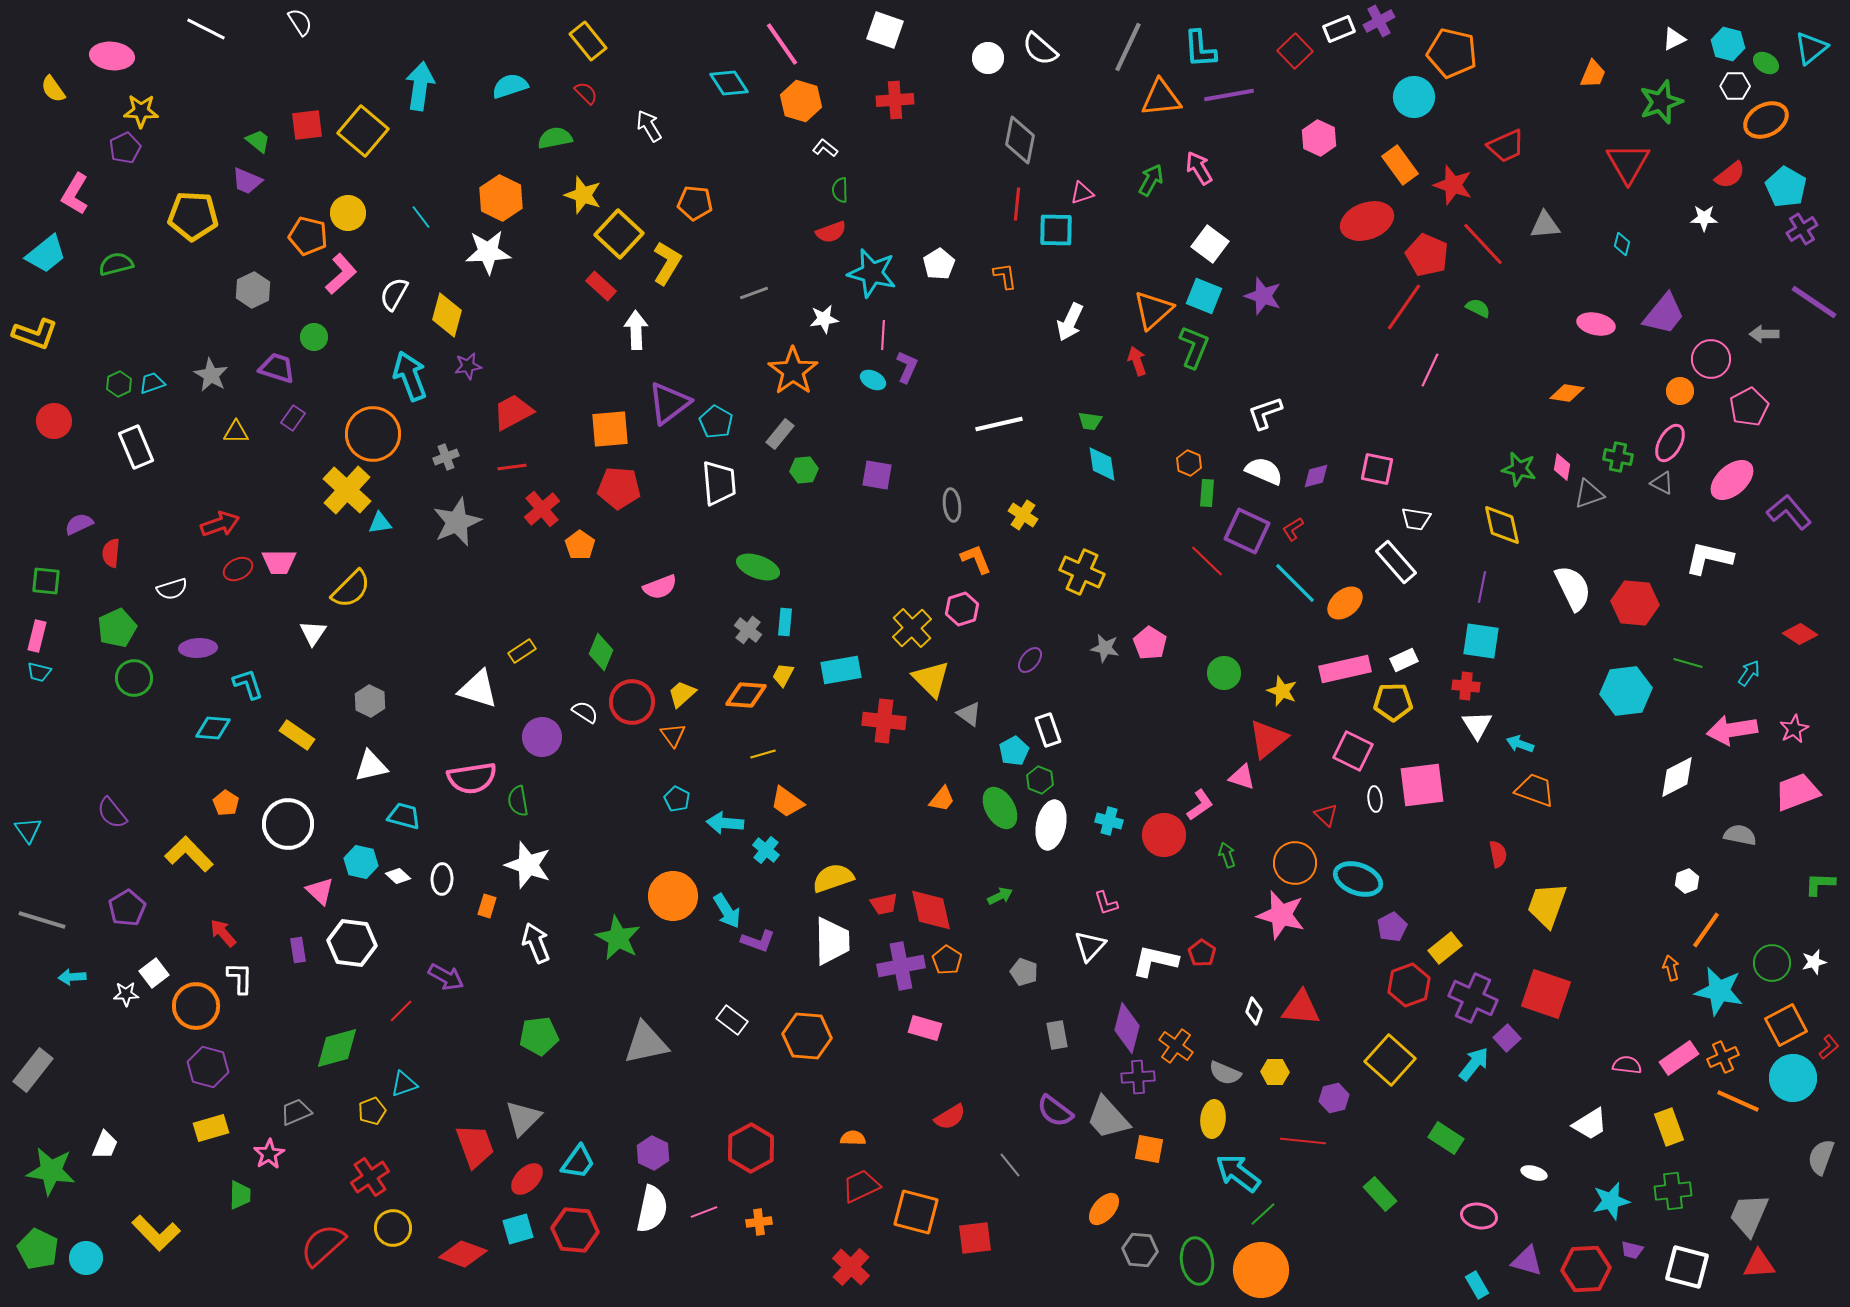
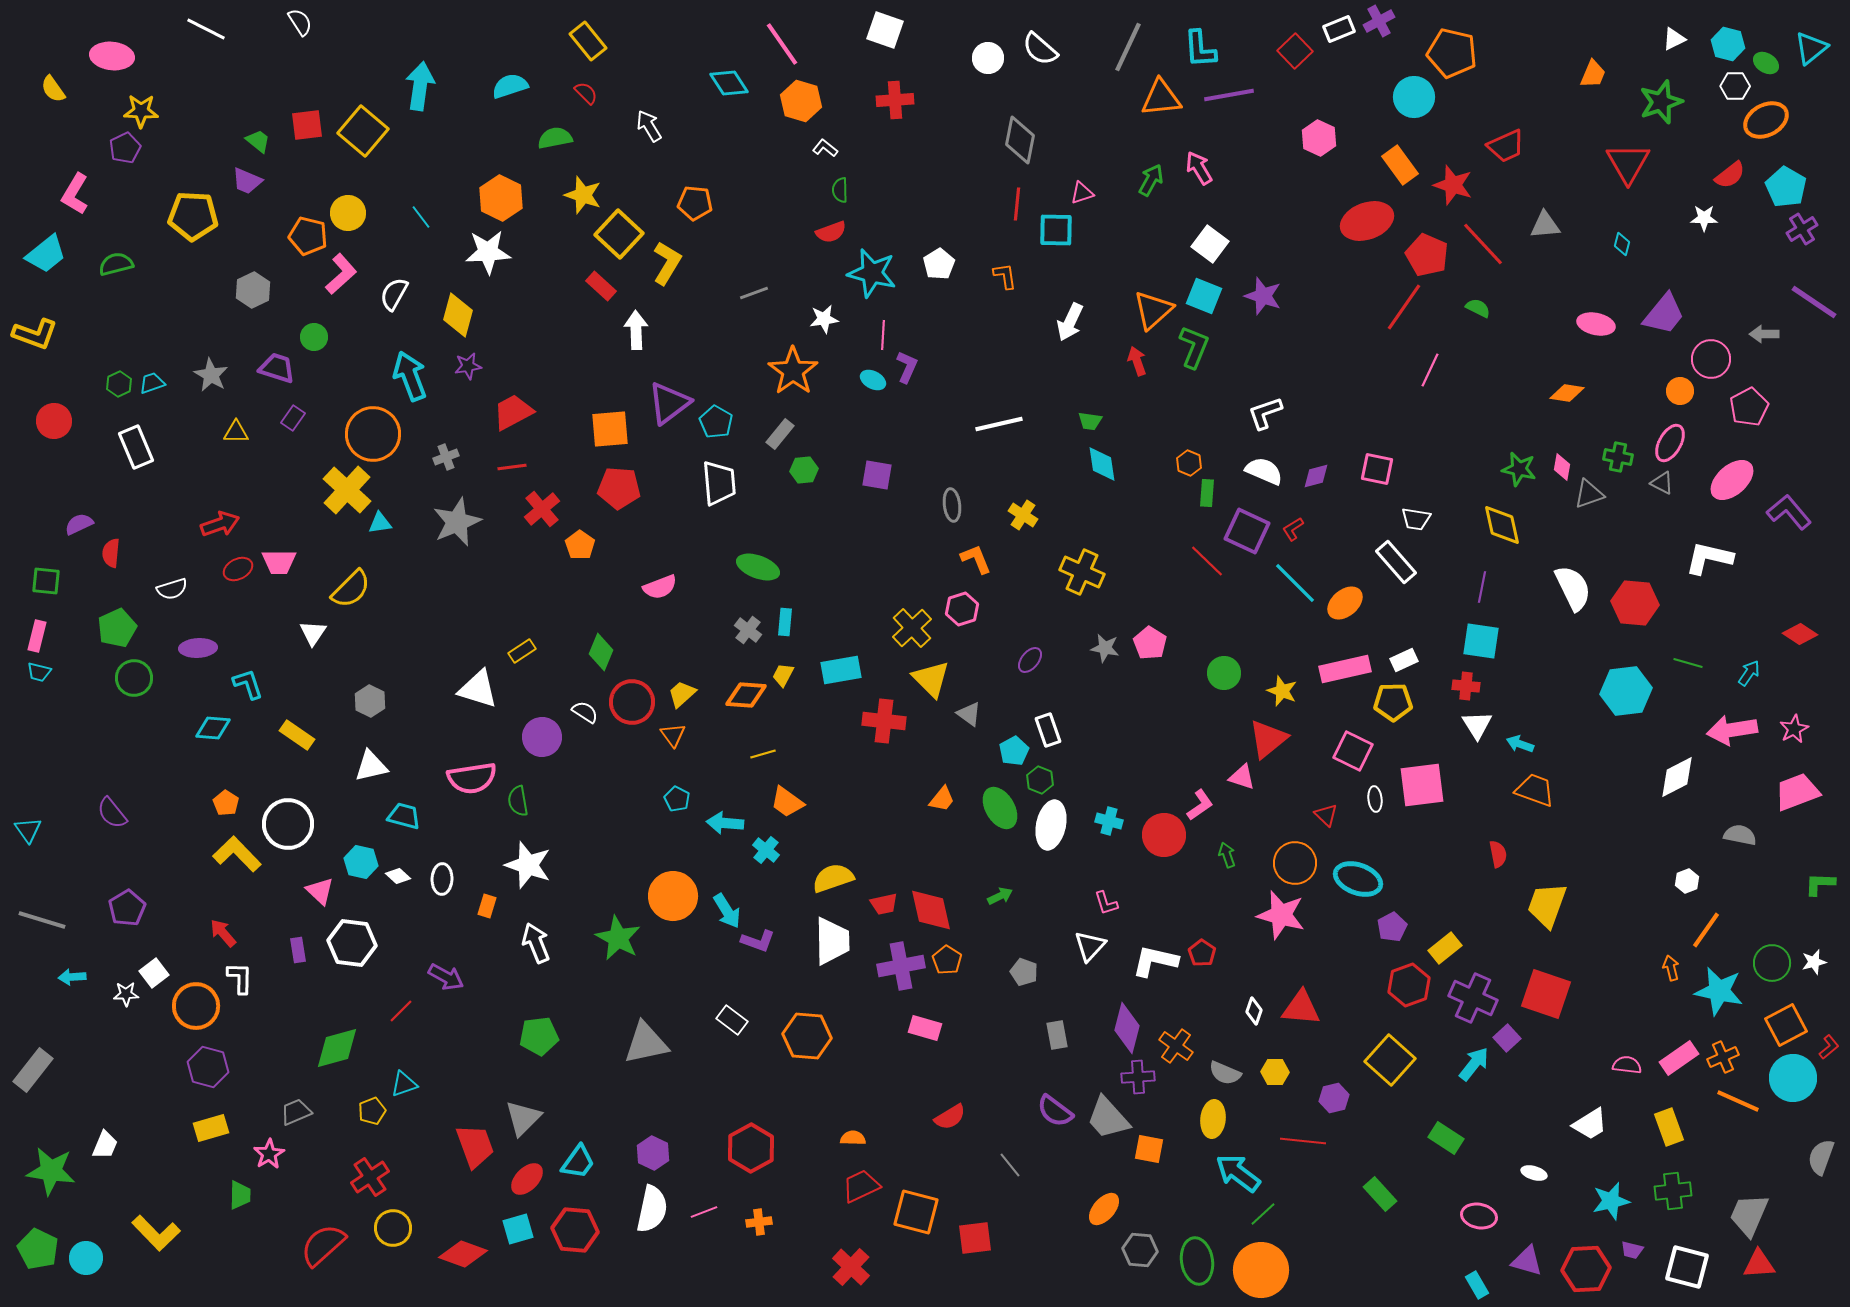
yellow diamond at (447, 315): moved 11 px right
yellow L-shape at (189, 854): moved 48 px right
